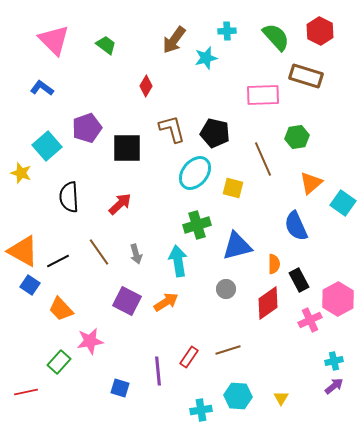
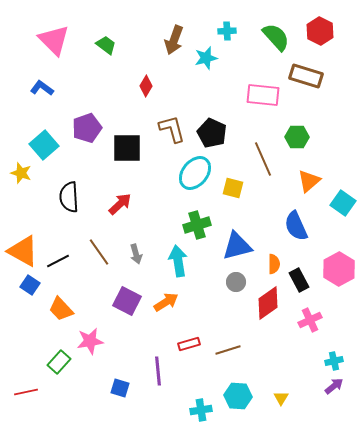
brown arrow at (174, 40): rotated 16 degrees counterclockwise
pink rectangle at (263, 95): rotated 8 degrees clockwise
black pentagon at (215, 133): moved 3 px left; rotated 12 degrees clockwise
green hexagon at (297, 137): rotated 10 degrees clockwise
cyan square at (47, 146): moved 3 px left, 1 px up
orange triangle at (311, 183): moved 2 px left, 2 px up
gray circle at (226, 289): moved 10 px right, 7 px up
pink hexagon at (338, 299): moved 1 px right, 30 px up
red rectangle at (189, 357): moved 13 px up; rotated 40 degrees clockwise
